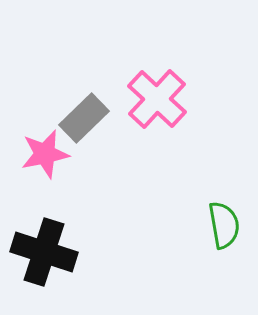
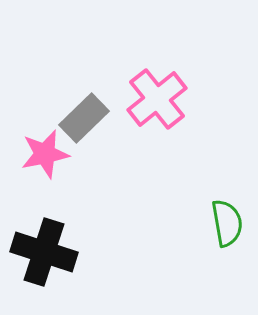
pink cross: rotated 8 degrees clockwise
green semicircle: moved 3 px right, 2 px up
